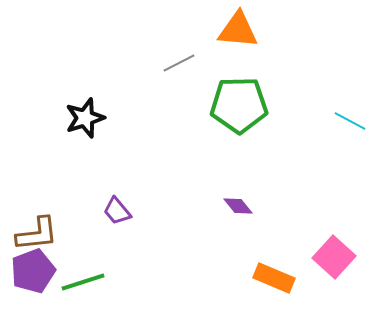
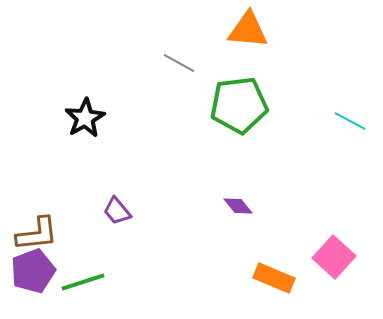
orange triangle: moved 10 px right
gray line: rotated 56 degrees clockwise
green pentagon: rotated 6 degrees counterclockwise
black star: rotated 12 degrees counterclockwise
